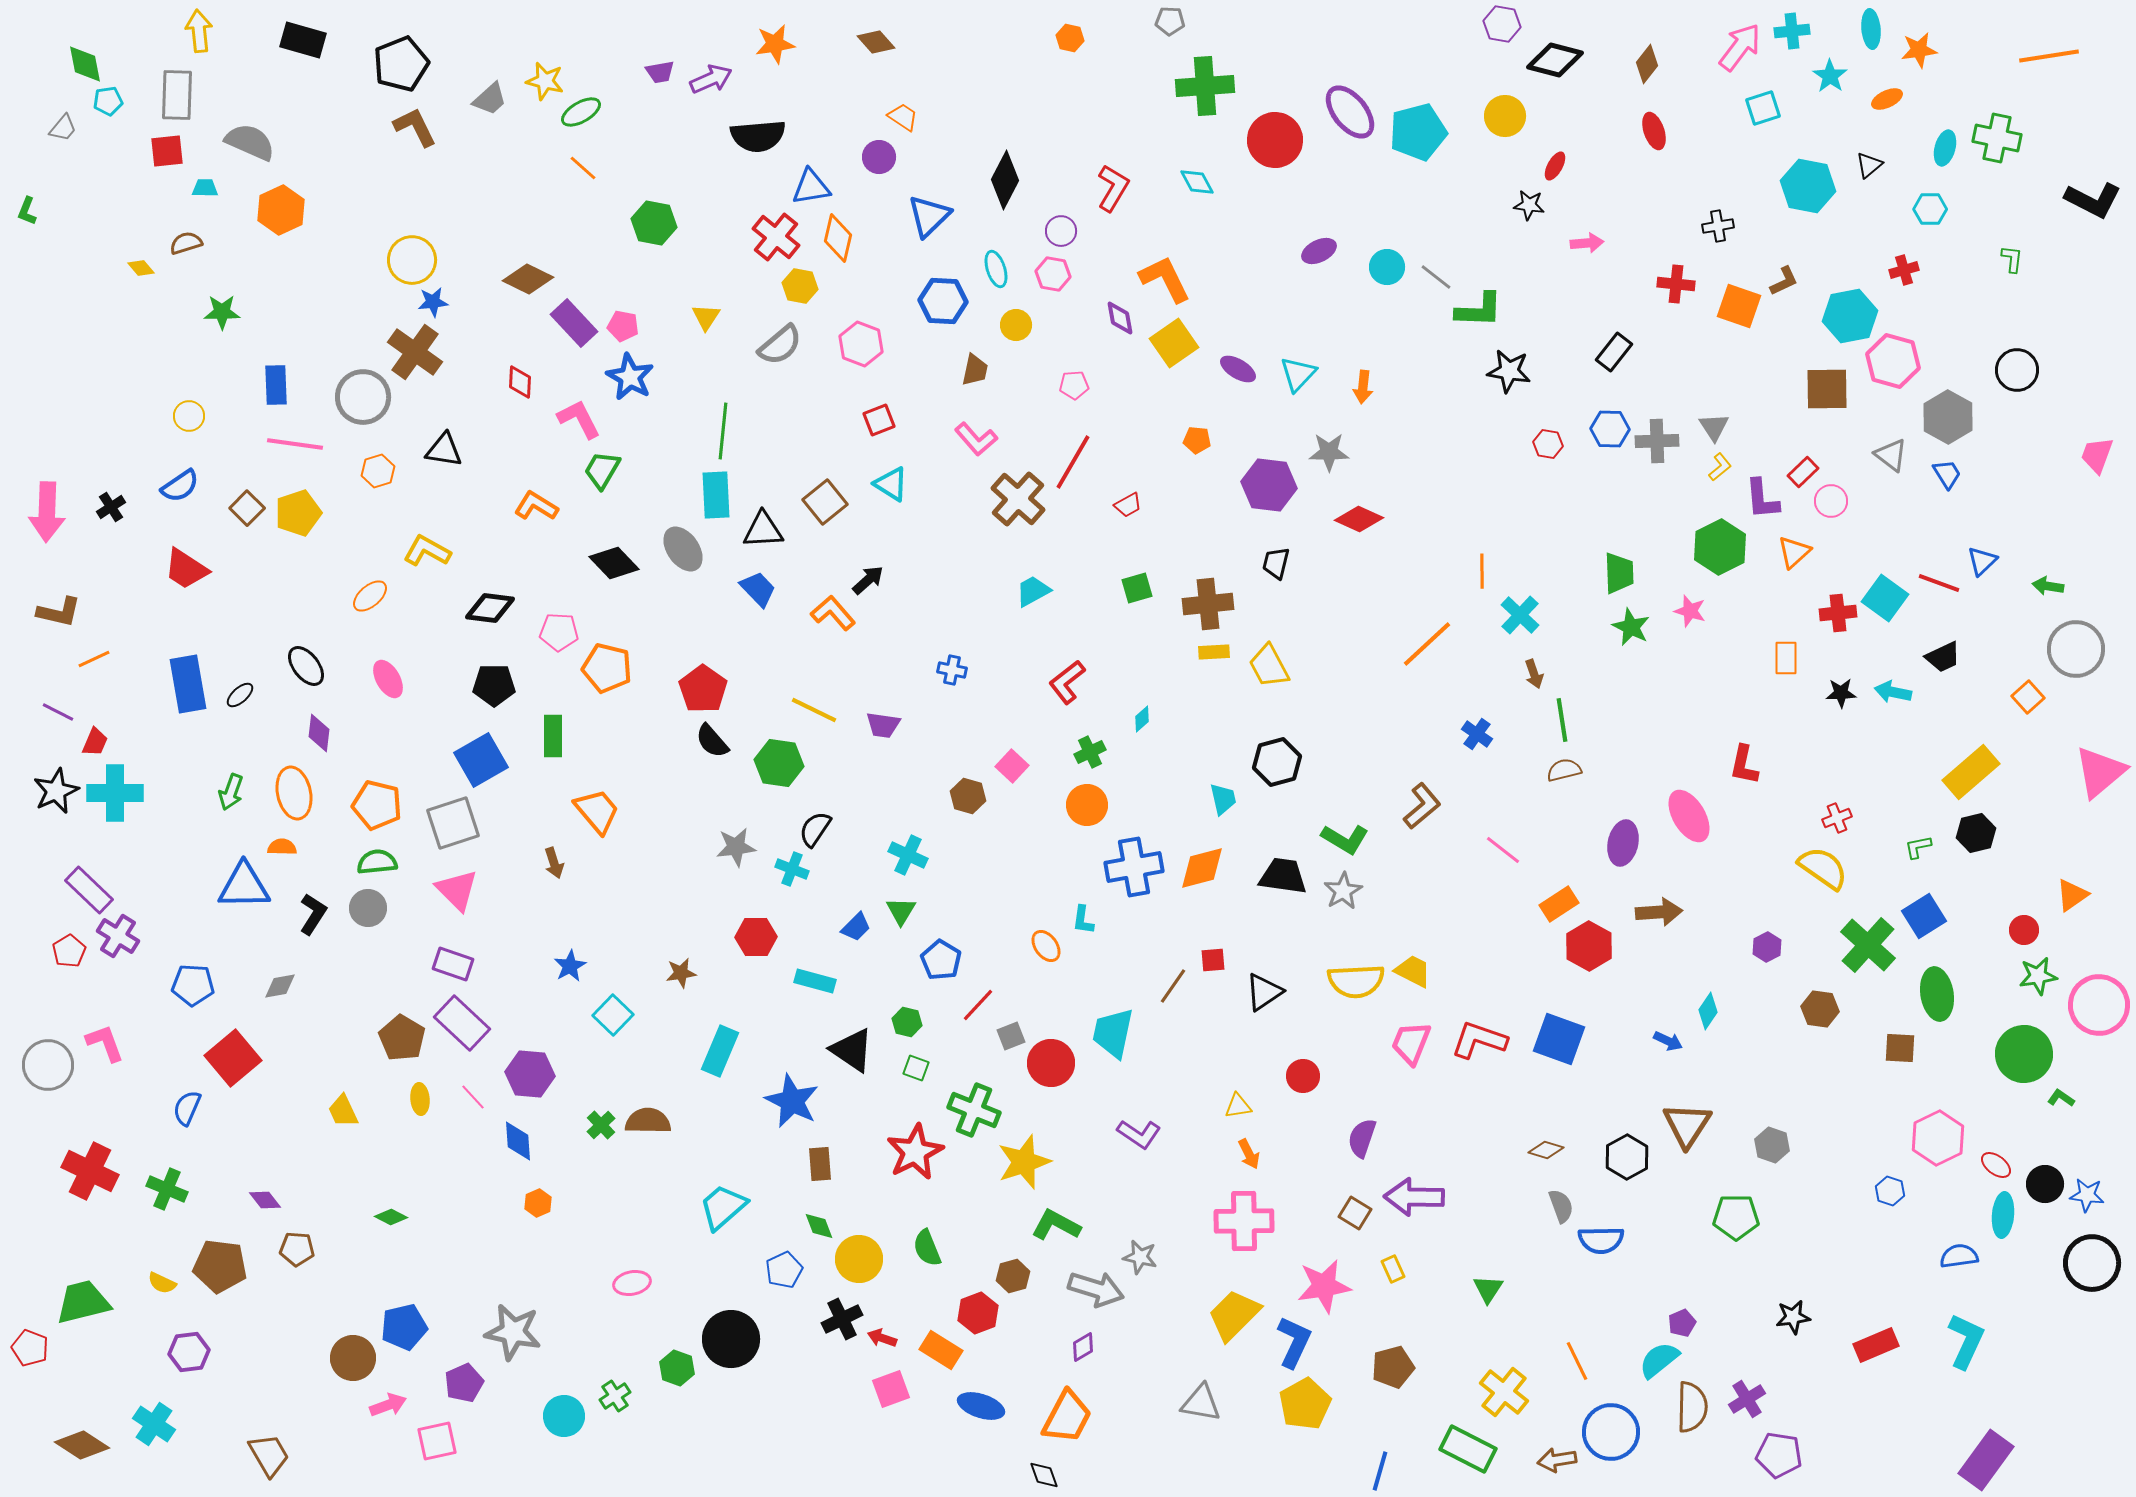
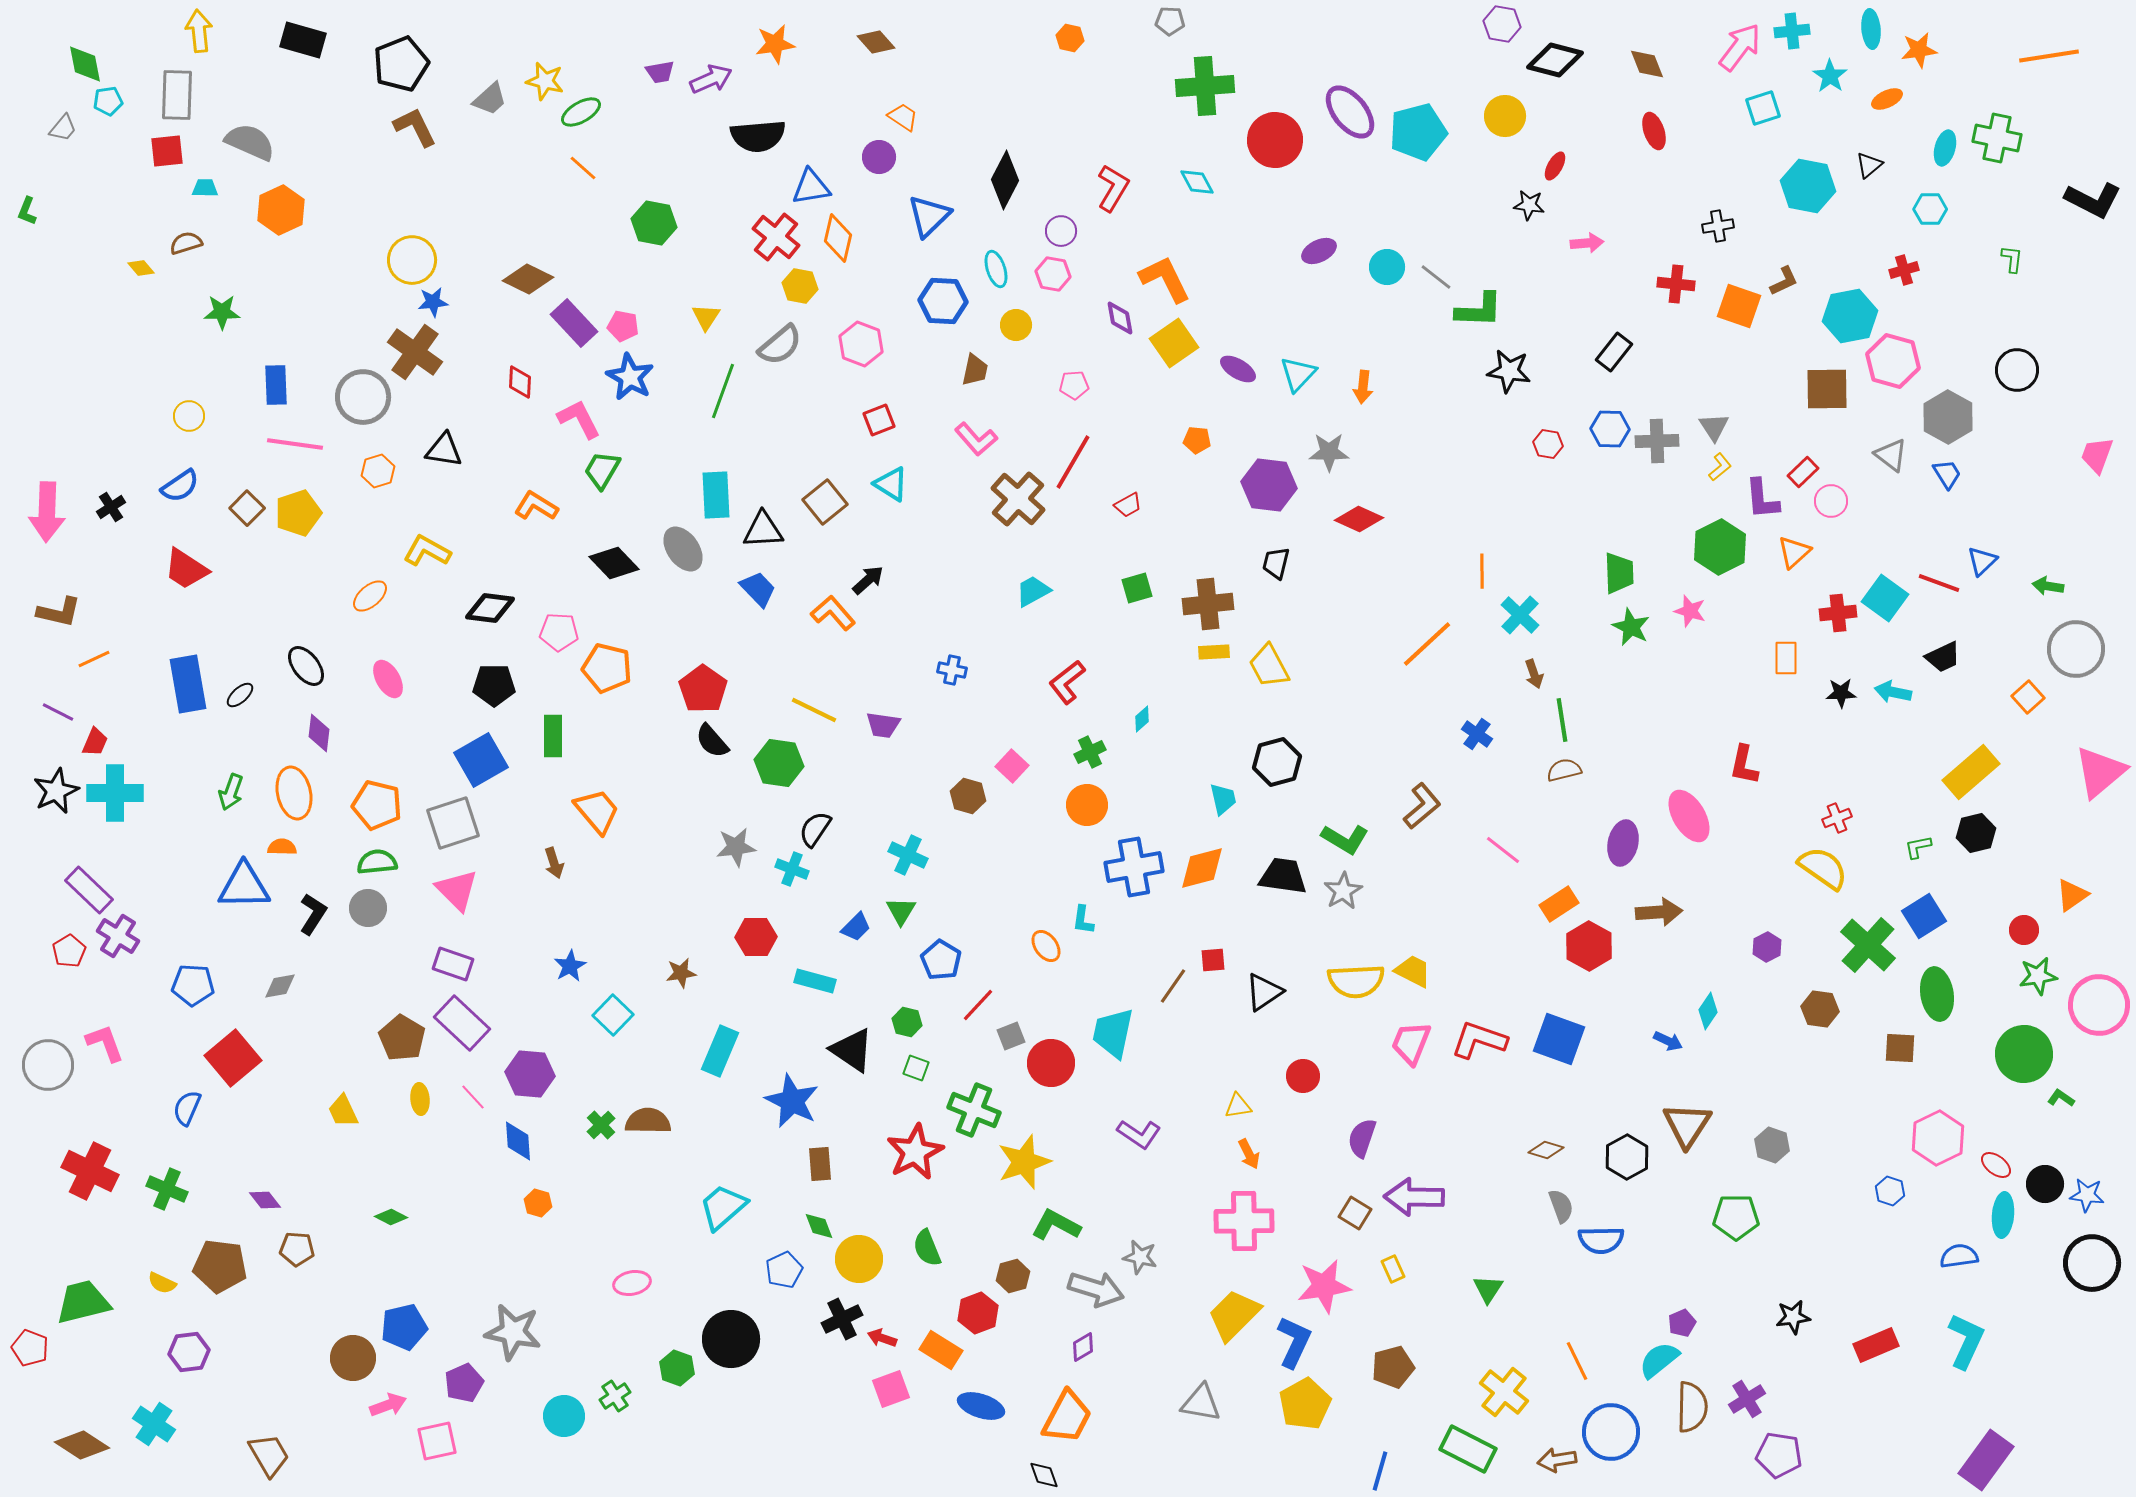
brown diamond at (1647, 64): rotated 60 degrees counterclockwise
green line at (723, 431): moved 40 px up; rotated 14 degrees clockwise
orange hexagon at (538, 1203): rotated 20 degrees counterclockwise
